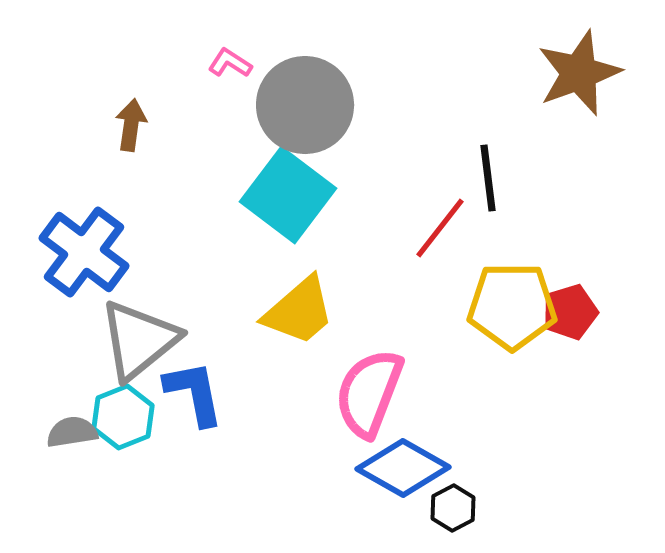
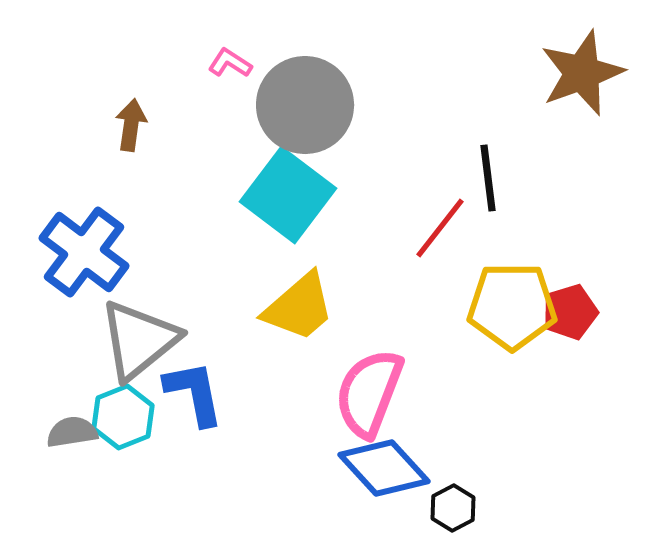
brown star: moved 3 px right
yellow trapezoid: moved 4 px up
blue diamond: moved 19 px left; rotated 18 degrees clockwise
